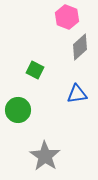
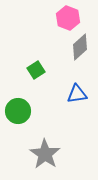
pink hexagon: moved 1 px right, 1 px down
green square: moved 1 px right; rotated 30 degrees clockwise
green circle: moved 1 px down
gray star: moved 2 px up
